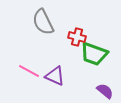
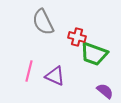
pink line: rotated 75 degrees clockwise
